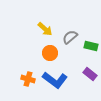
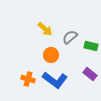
orange circle: moved 1 px right, 2 px down
